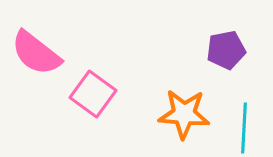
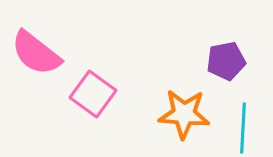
purple pentagon: moved 11 px down
cyan line: moved 1 px left
